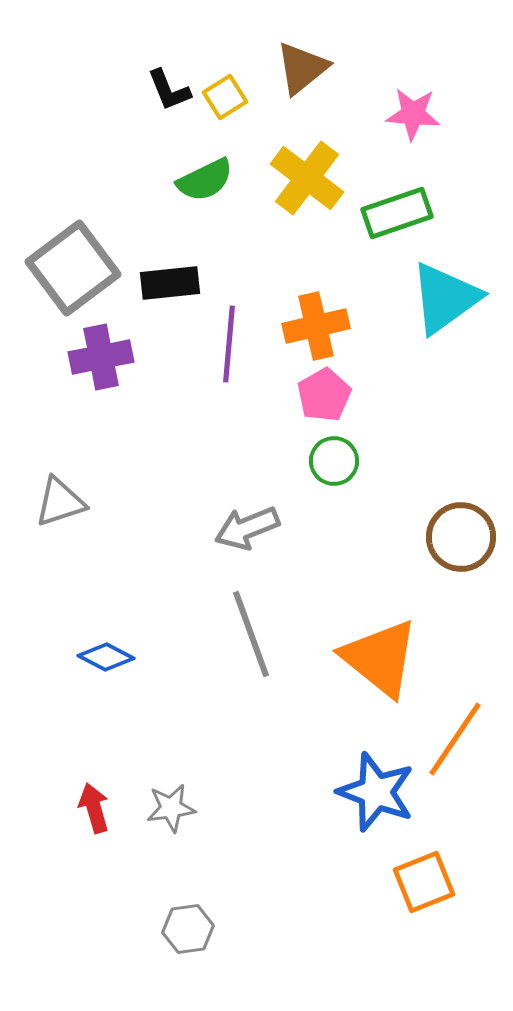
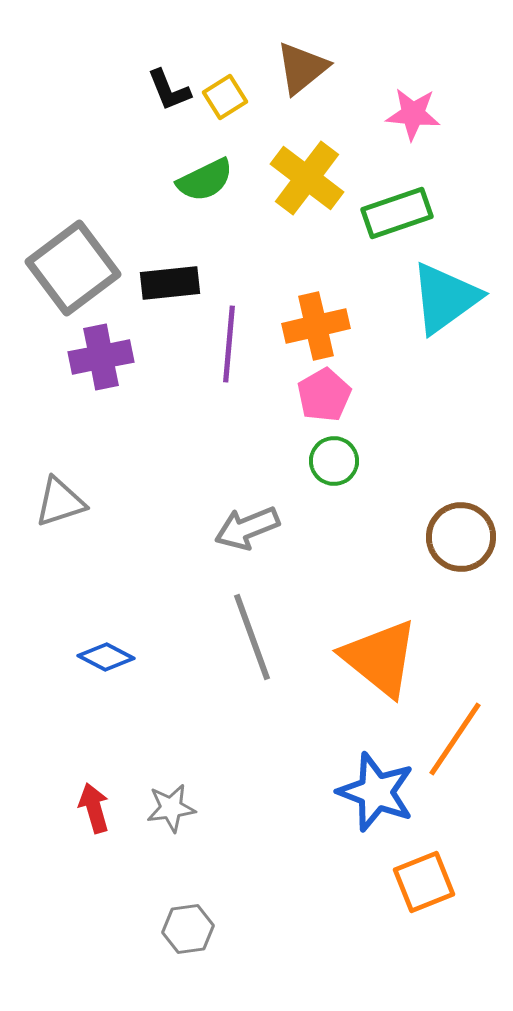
gray line: moved 1 px right, 3 px down
